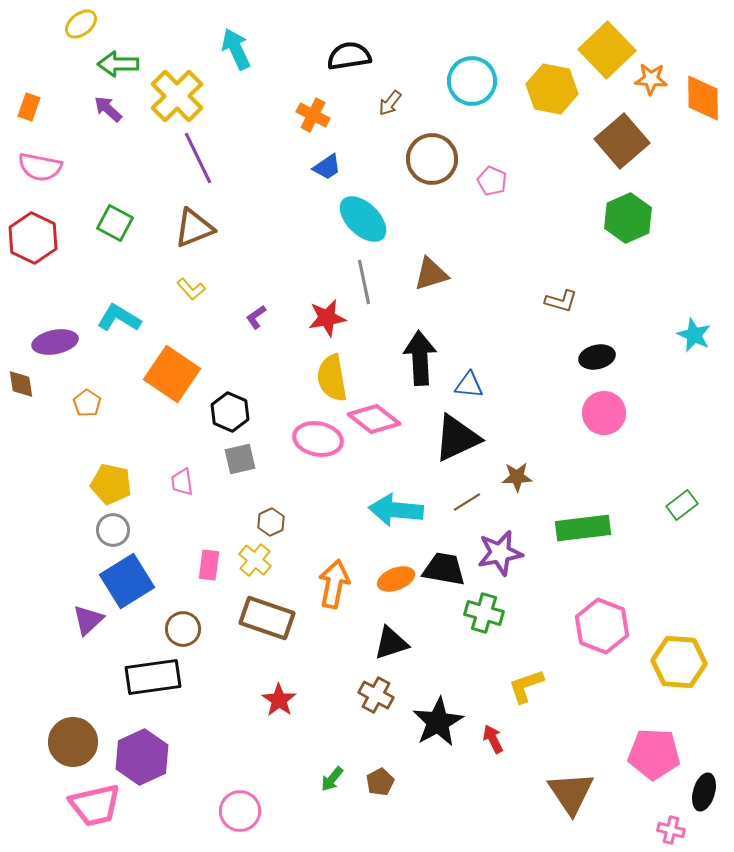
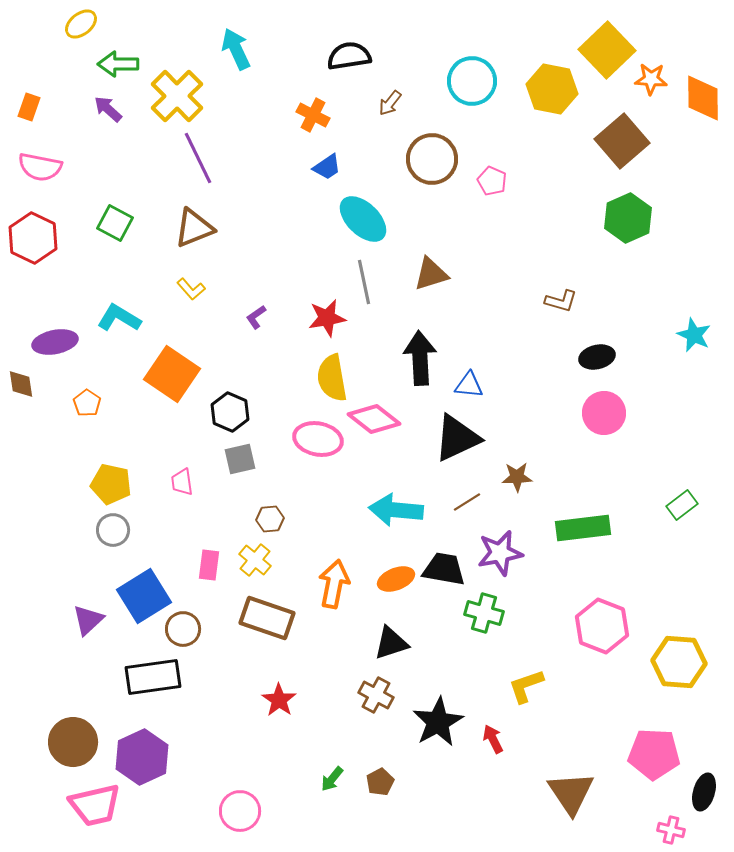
brown hexagon at (271, 522): moved 1 px left, 3 px up; rotated 20 degrees clockwise
blue square at (127, 581): moved 17 px right, 15 px down
